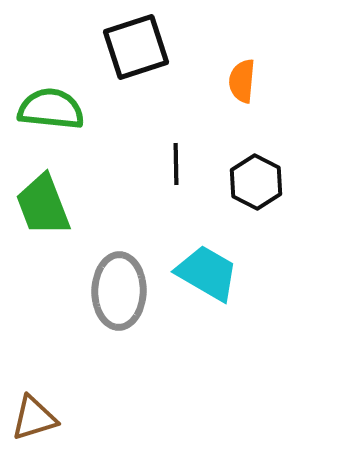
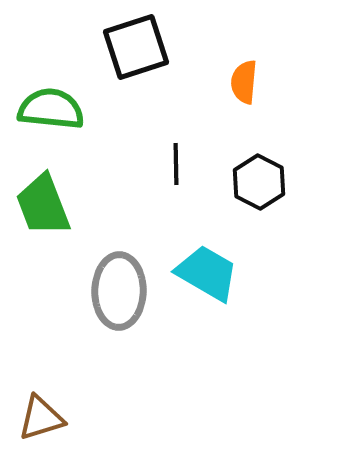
orange semicircle: moved 2 px right, 1 px down
black hexagon: moved 3 px right
brown triangle: moved 7 px right
